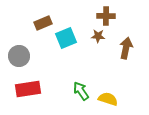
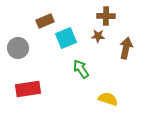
brown rectangle: moved 2 px right, 2 px up
gray circle: moved 1 px left, 8 px up
green arrow: moved 22 px up
